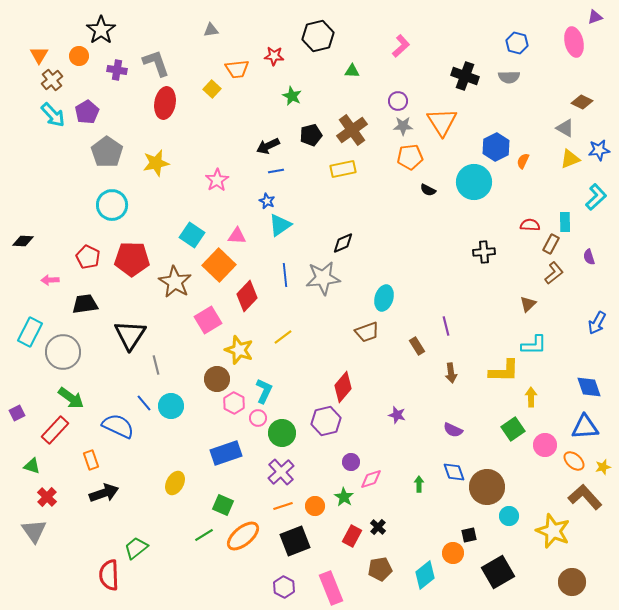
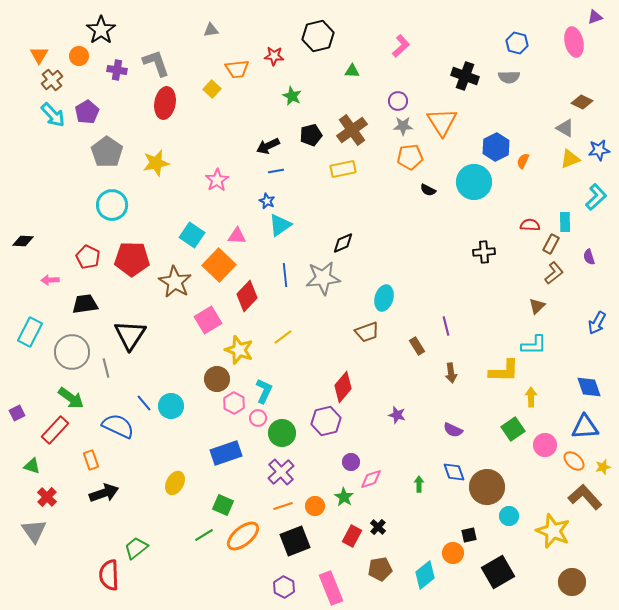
brown triangle at (528, 304): moved 9 px right, 2 px down
gray circle at (63, 352): moved 9 px right
gray line at (156, 365): moved 50 px left, 3 px down
